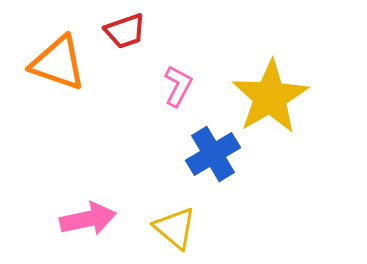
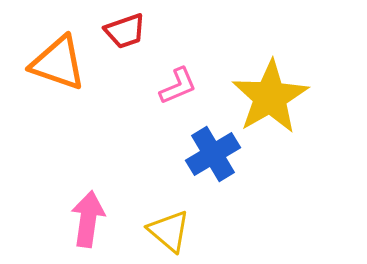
pink L-shape: rotated 39 degrees clockwise
pink arrow: rotated 70 degrees counterclockwise
yellow triangle: moved 6 px left, 3 px down
